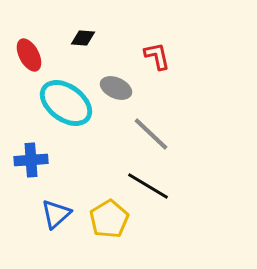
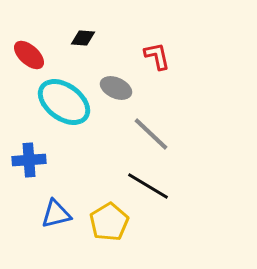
red ellipse: rotated 20 degrees counterclockwise
cyan ellipse: moved 2 px left, 1 px up
blue cross: moved 2 px left
blue triangle: rotated 28 degrees clockwise
yellow pentagon: moved 3 px down
